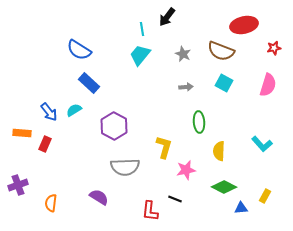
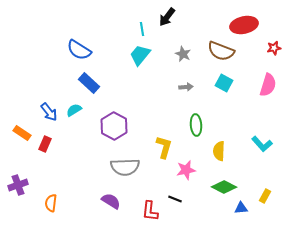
green ellipse: moved 3 px left, 3 px down
orange rectangle: rotated 30 degrees clockwise
purple semicircle: moved 12 px right, 4 px down
